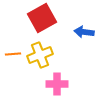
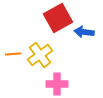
red square: moved 16 px right
yellow cross: rotated 15 degrees counterclockwise
